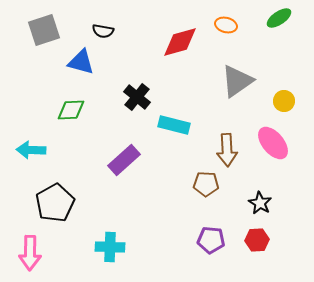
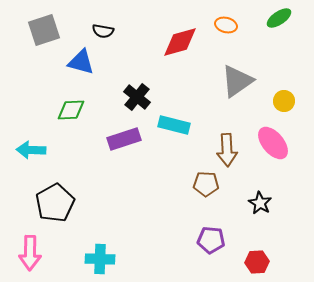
purple rectangle: moved 21 px up; rotated 24 degrees clockwise
red hexagon: moved 22 px down
cyan cross: moved 10 px left, 12 px down
